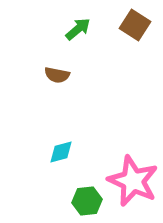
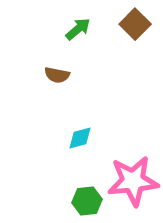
brown square: moved 1 px up; rotated 12 degrees clockwise
cyan diamond: moved 19 px right, 14 px up
pink star: rotated 30 degrees counterclockwise
